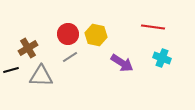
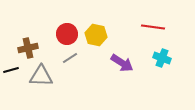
red circle: moved 1 px left
brown cross: rotated 18 degrees clockwise
gray line: moved 1 px down
